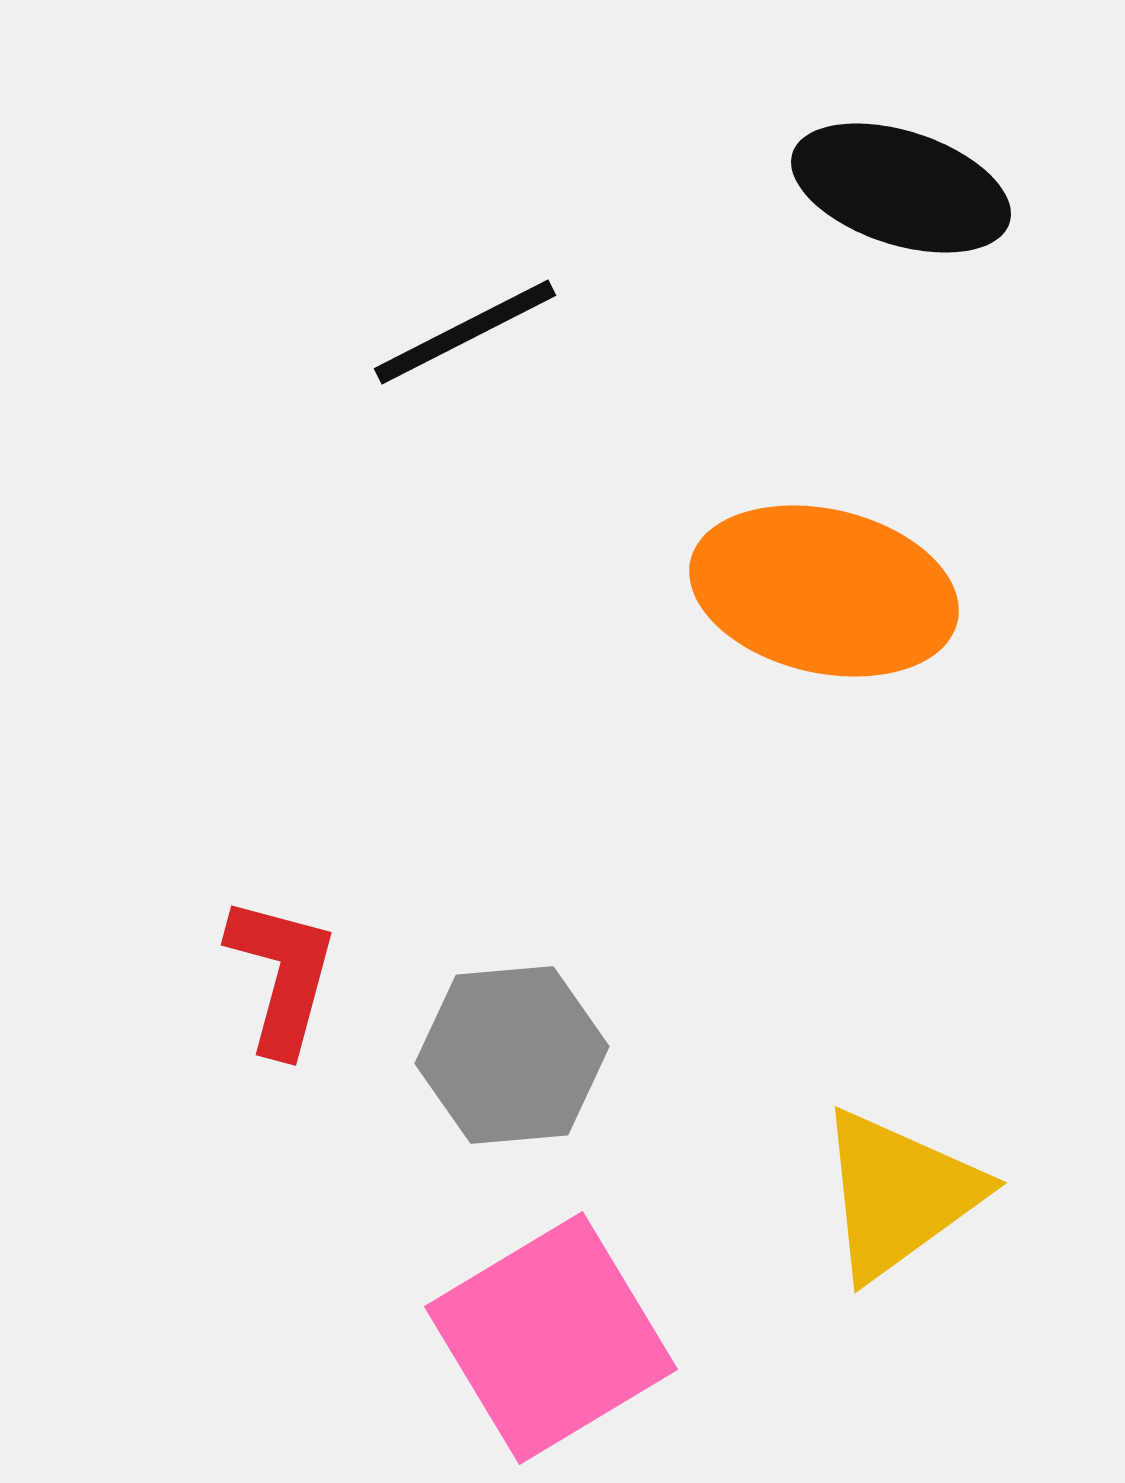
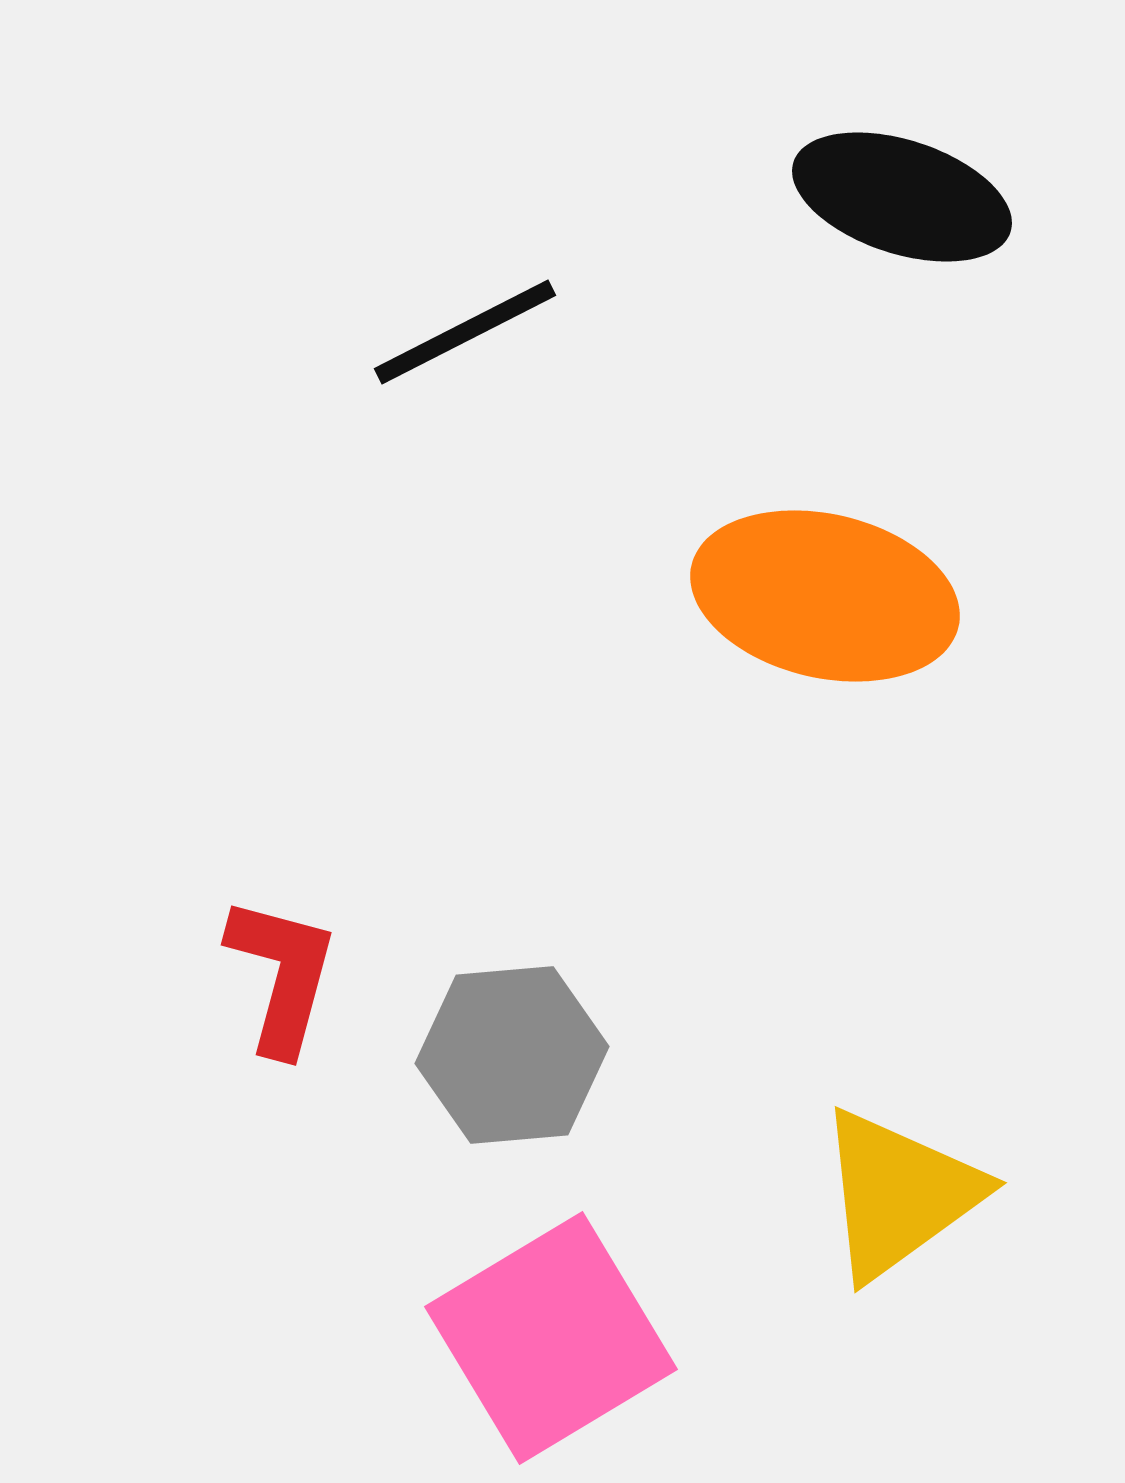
black ellipse: moved 1 px right, 9 px down
orange ellipse: moved 1 px right, 5 px down
